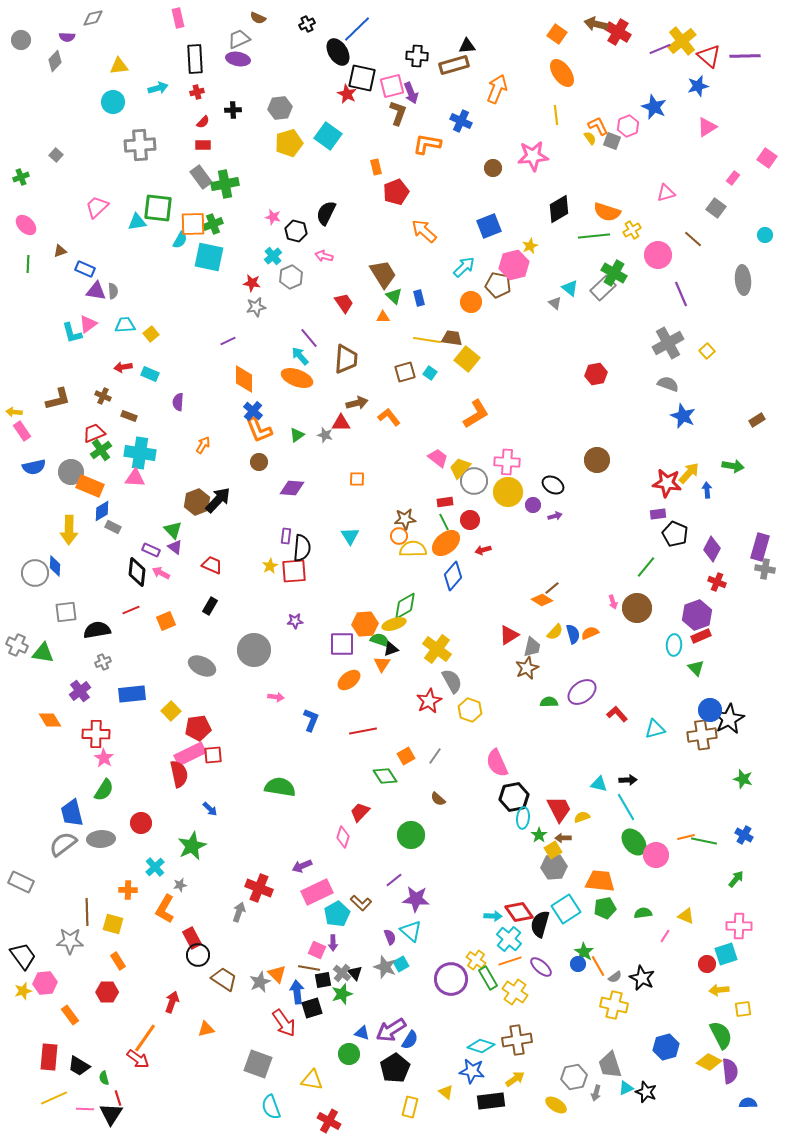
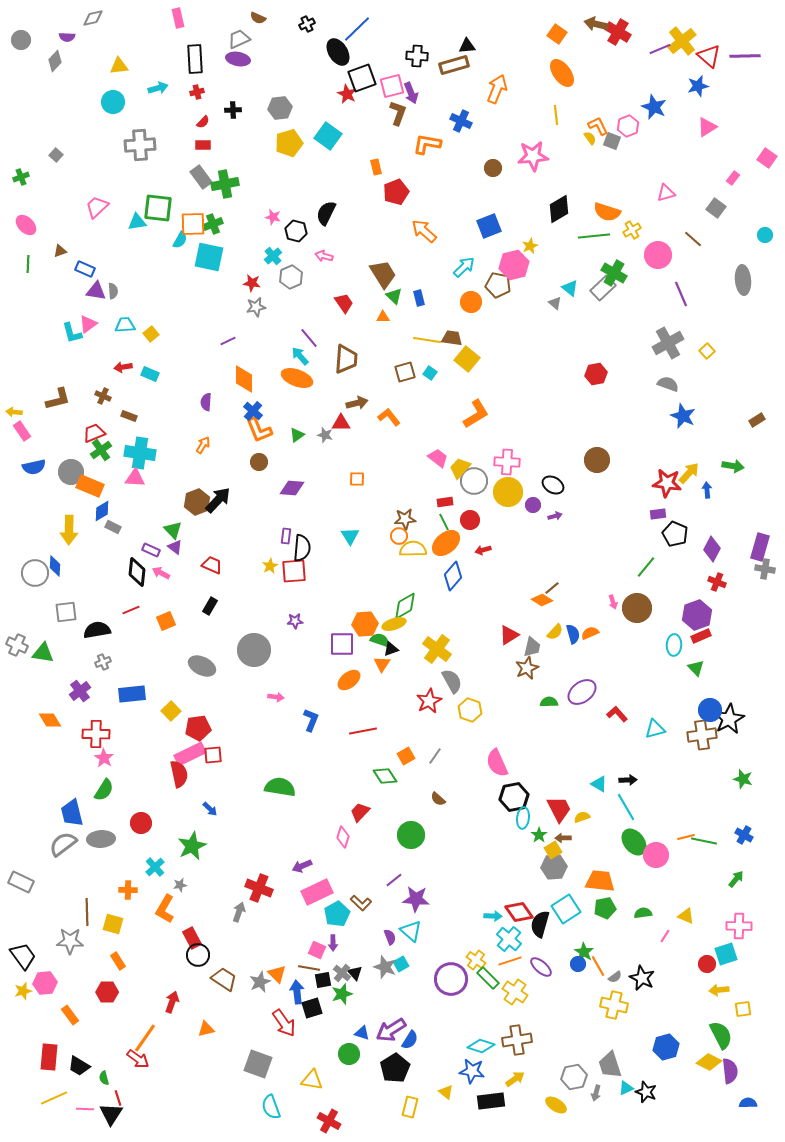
black square at (362, 78): rotated 32 degrees counterclockwise
purple semicircle at (178, 402): moved 28 px right
cyan triangle at (599, 784): rotated 18 degrees clockwise
green rectangle at (488, 978): rotated 15 degrees counterclockwise
